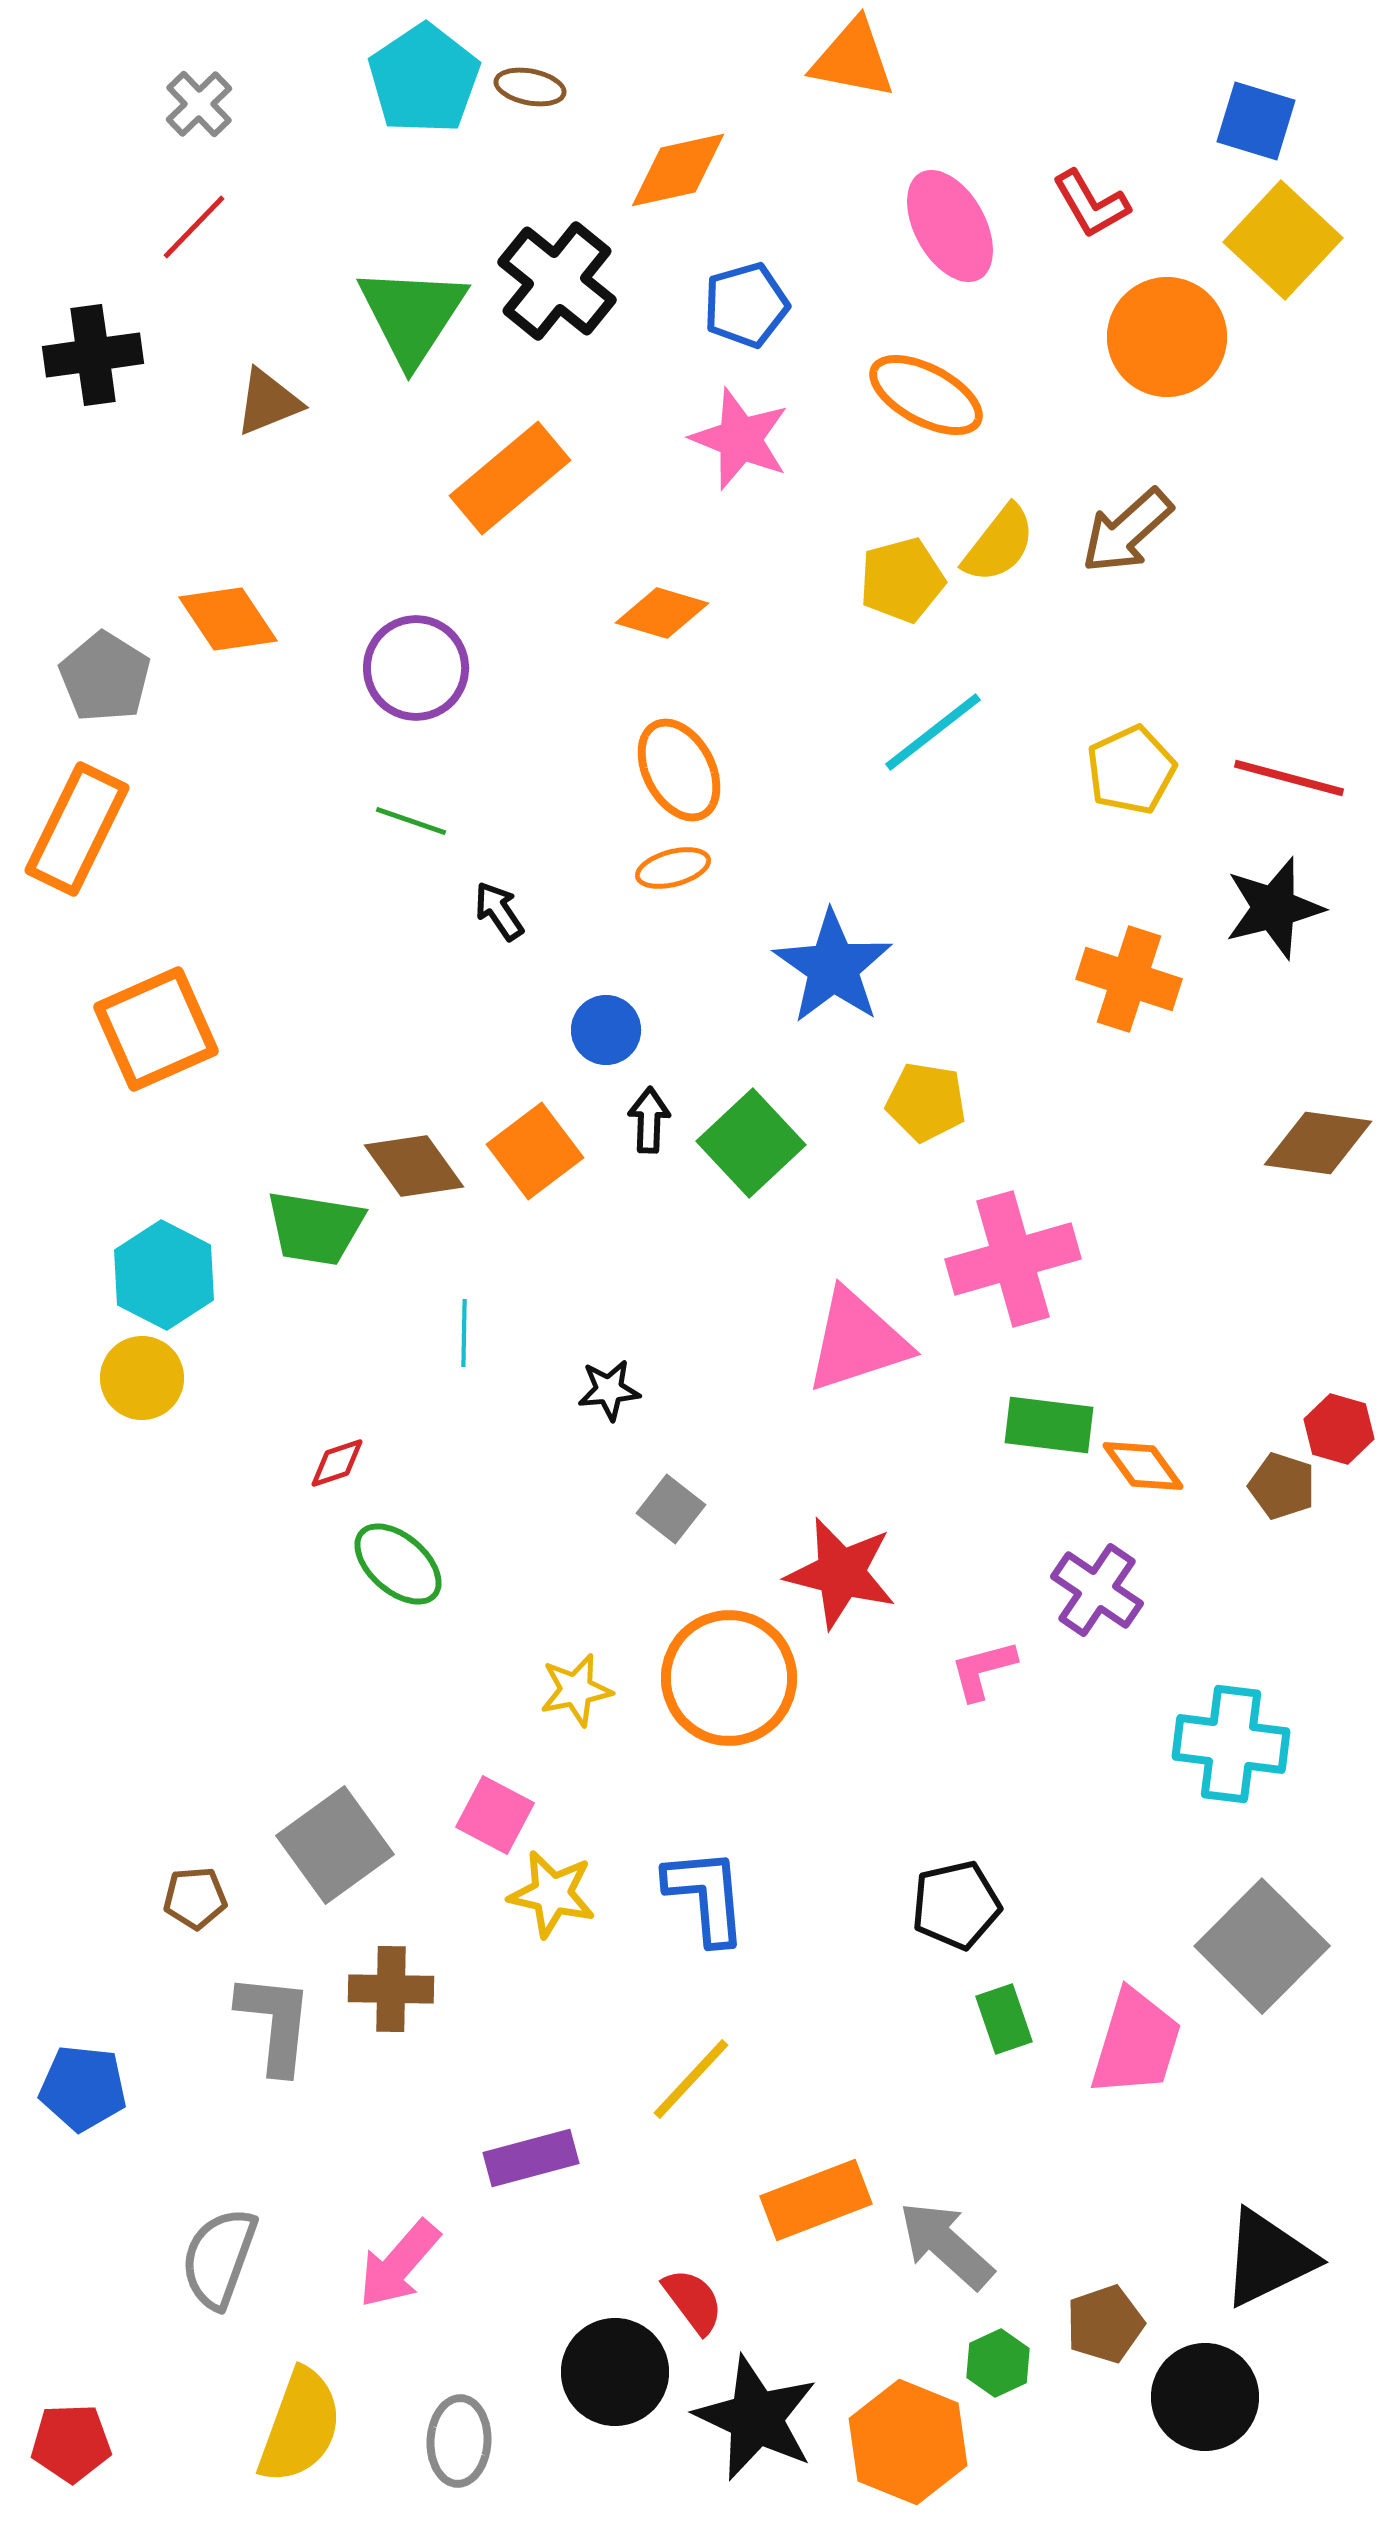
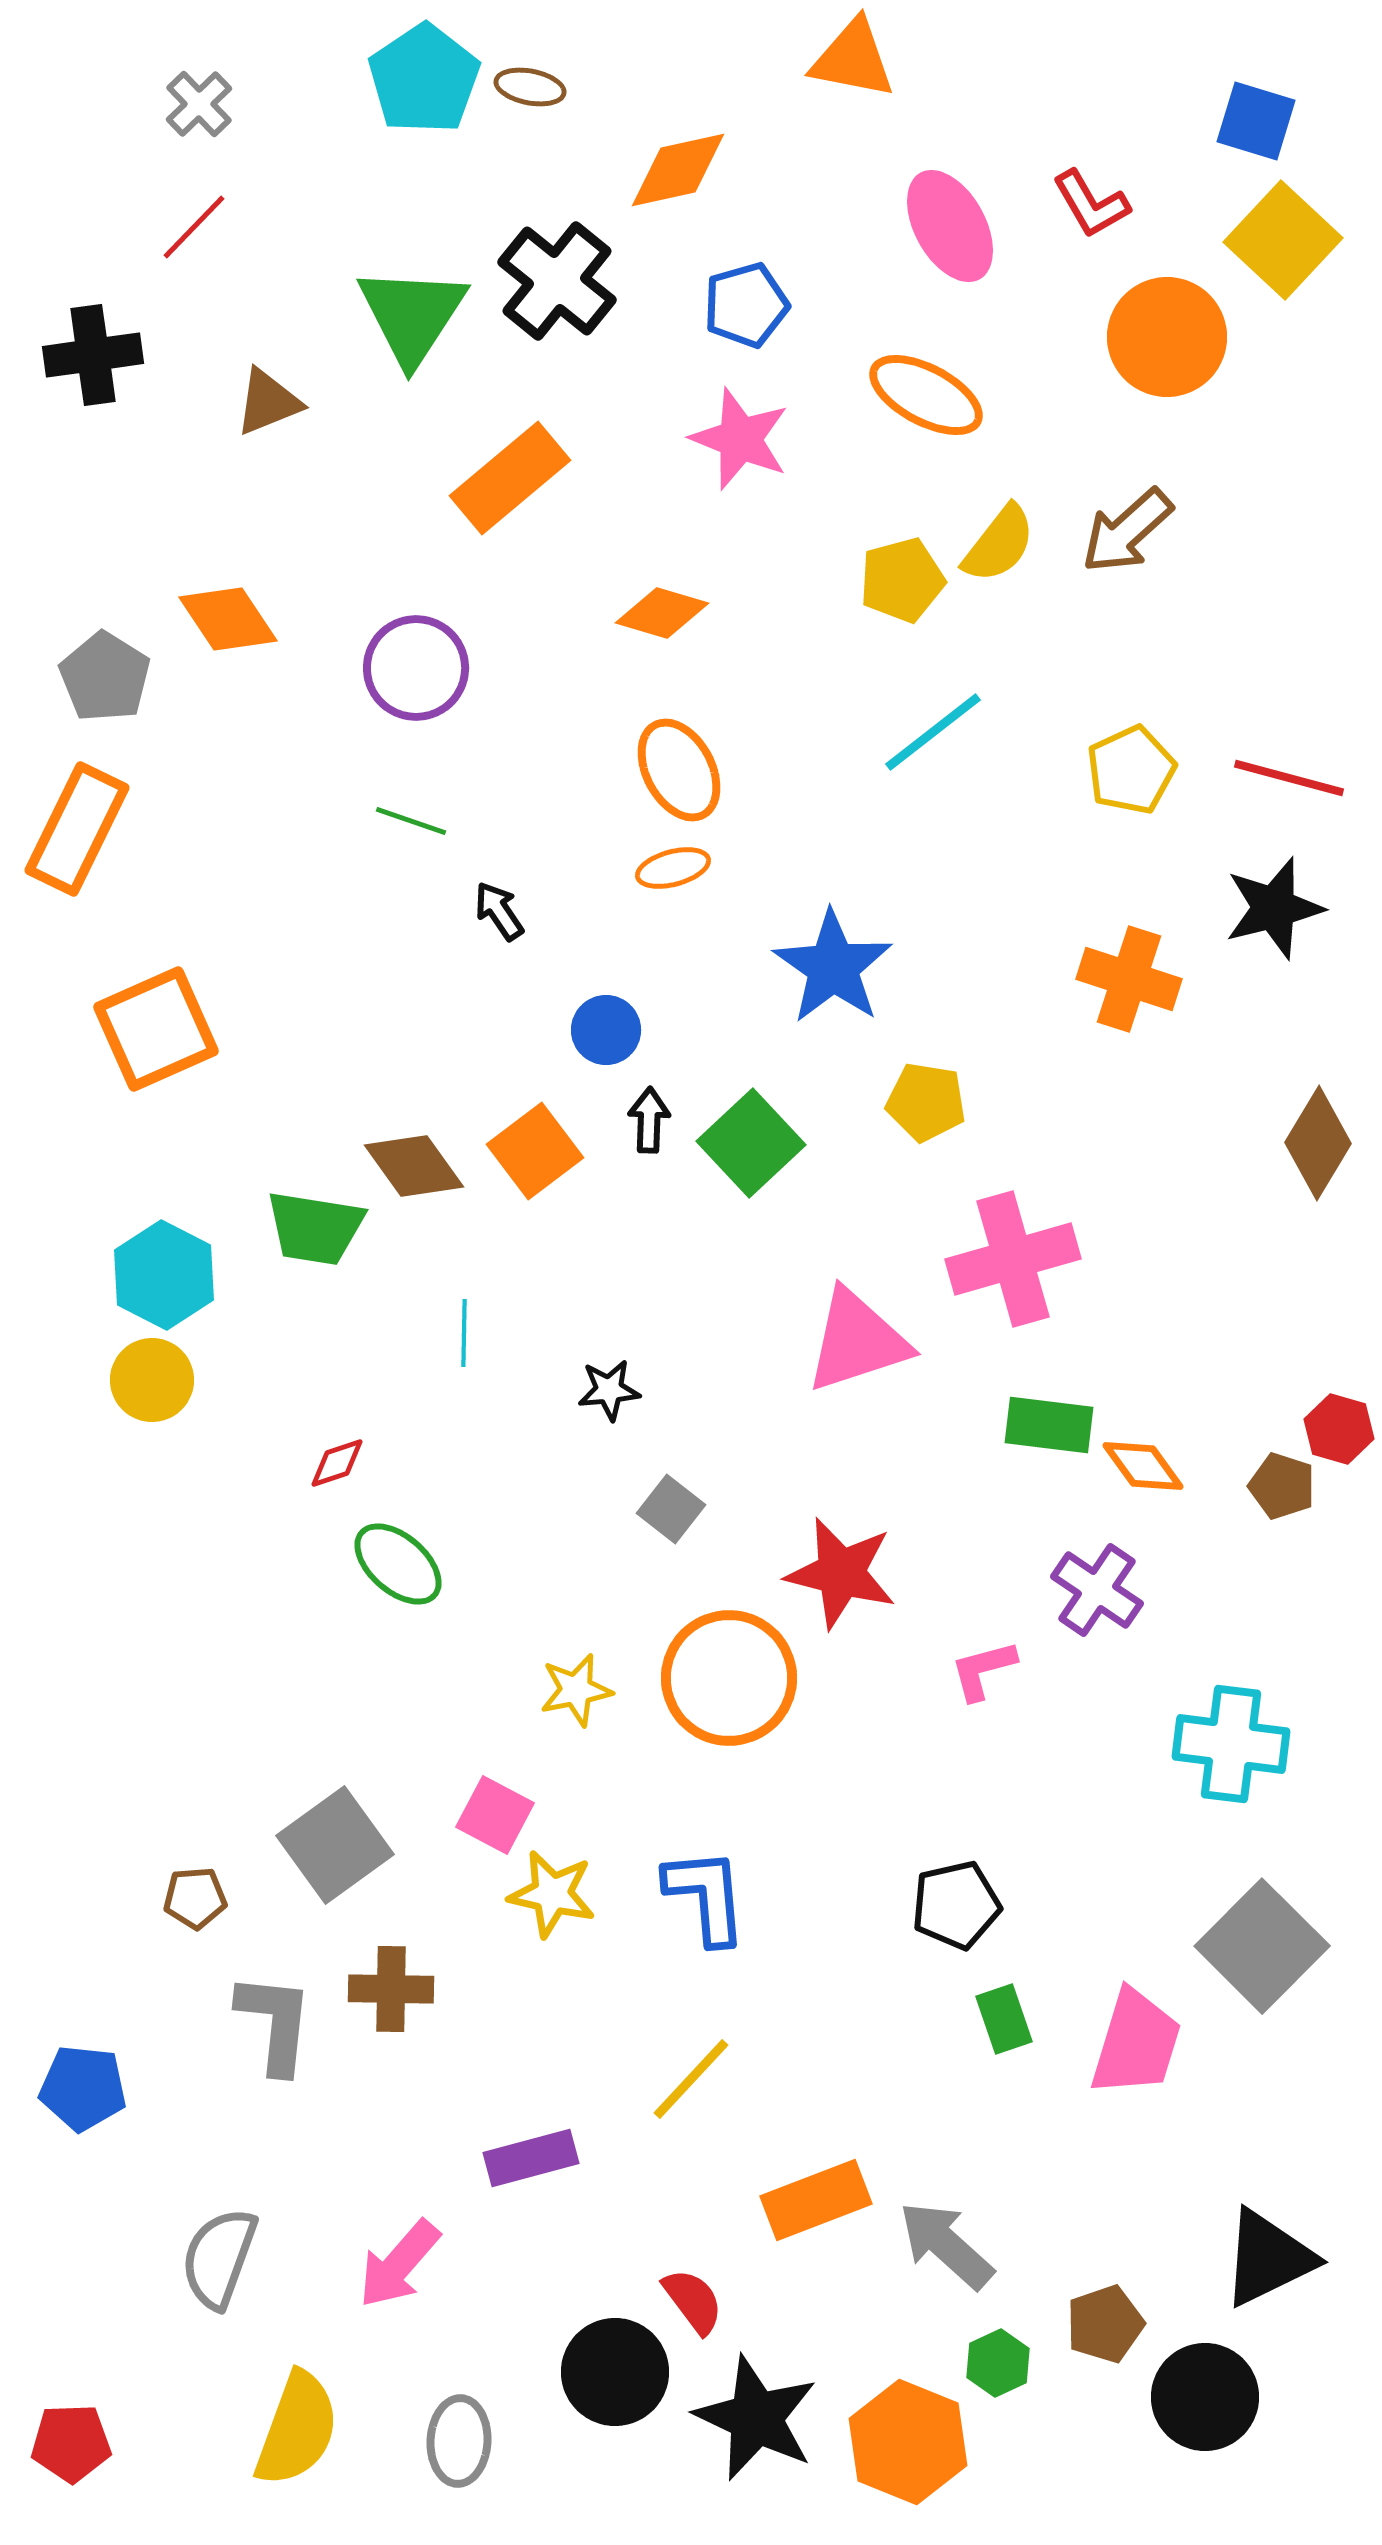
brown diamond at (1318, 1143): rotated 67 degrees counterclockwise
yellow circle at (142, 1378): moved 10 px right, 2 px down
yellow semicircle at (300, 2426): moved 3 px left, 3 px down
